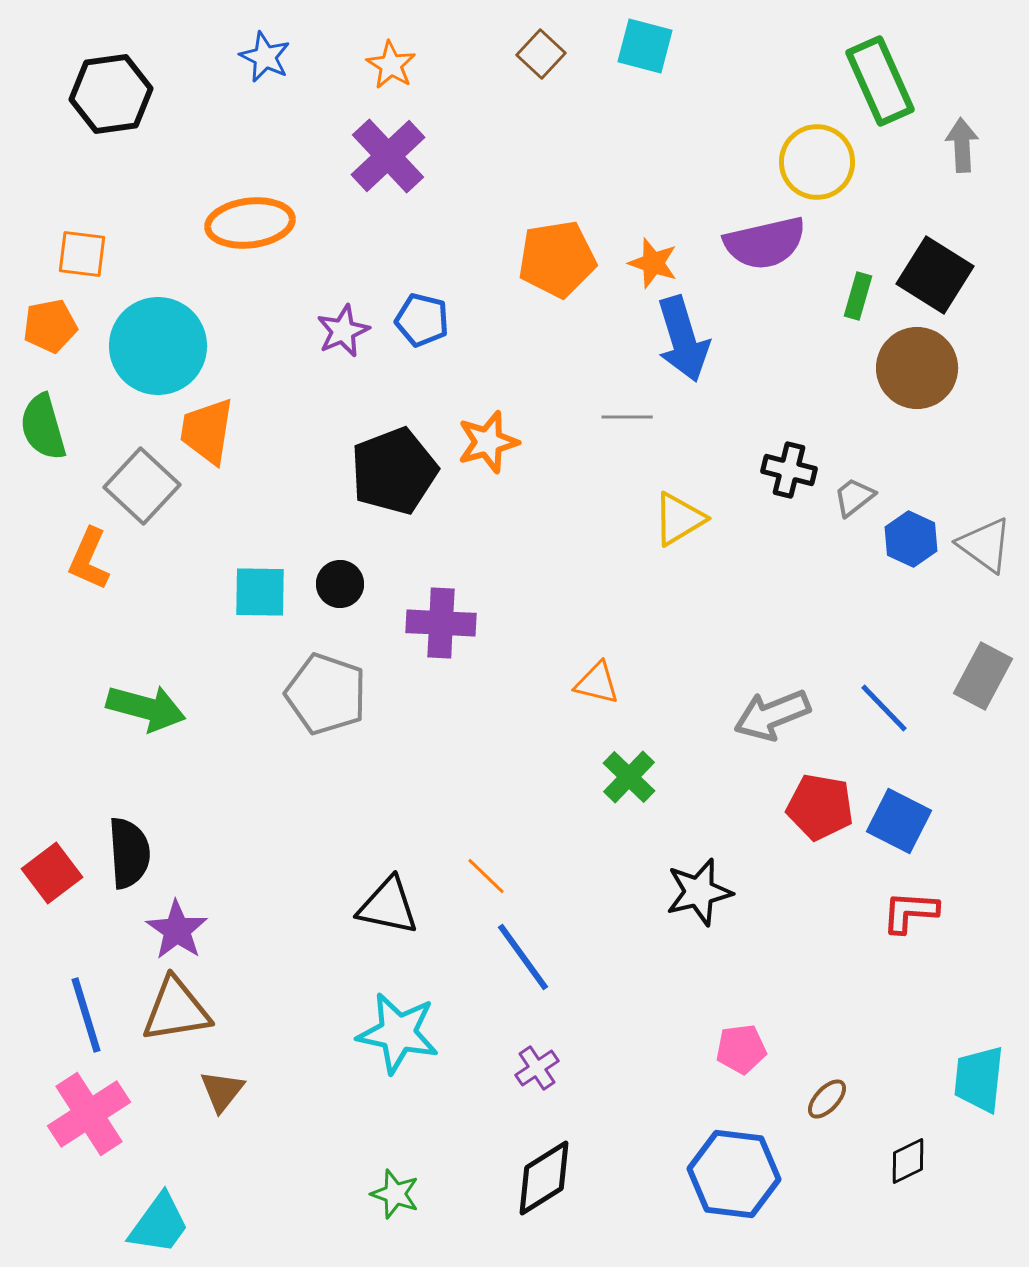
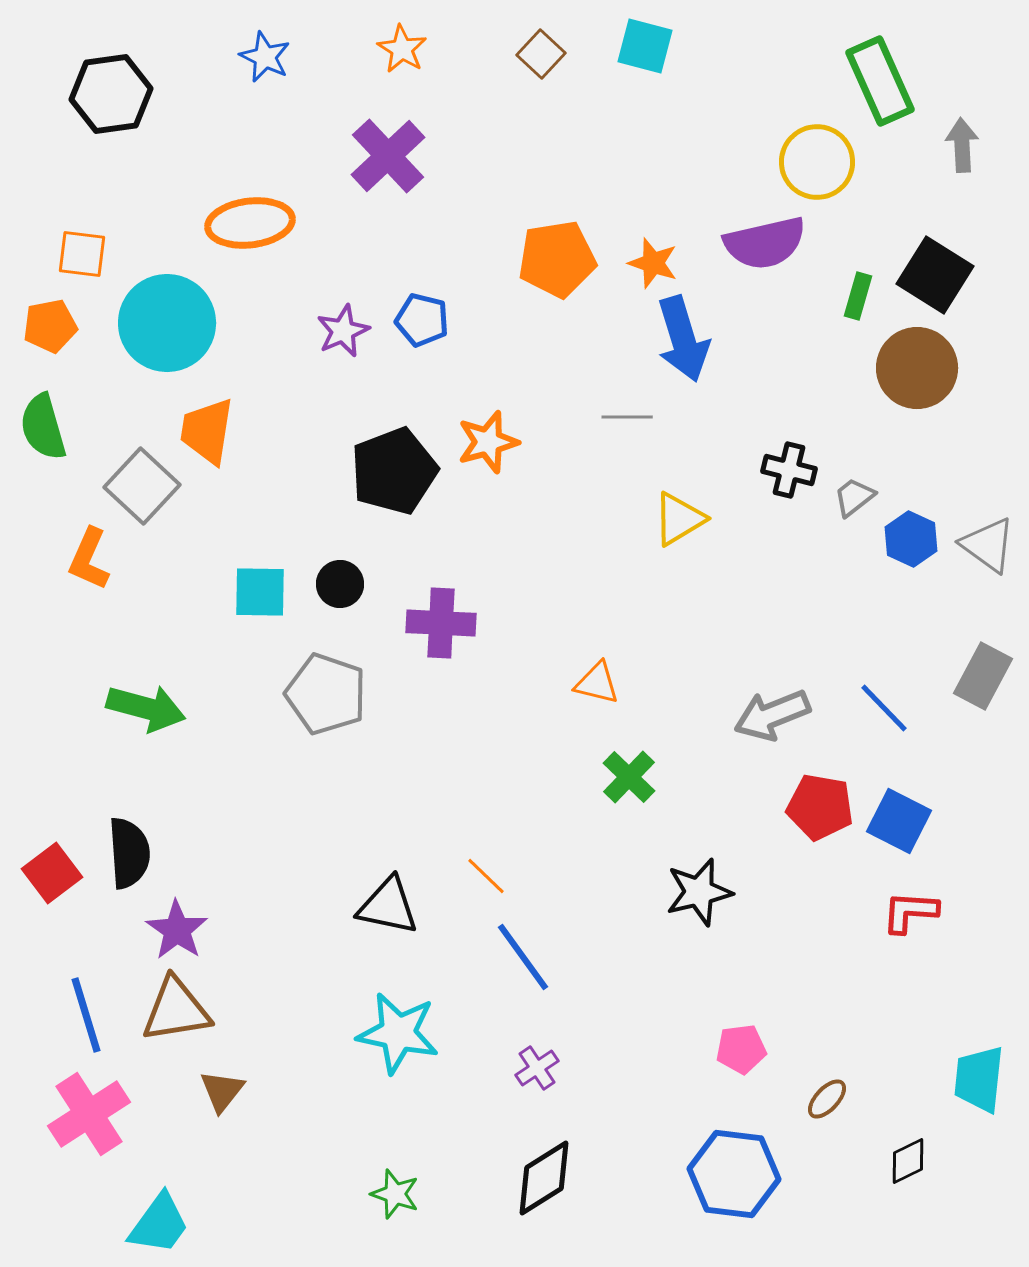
orange star at (391, 65): moved 11 px right, 16 px up
cyan circle at (158, 346): moved 9 px right, 23 px up
gray triangle at (985, 545): moved 3 px right
